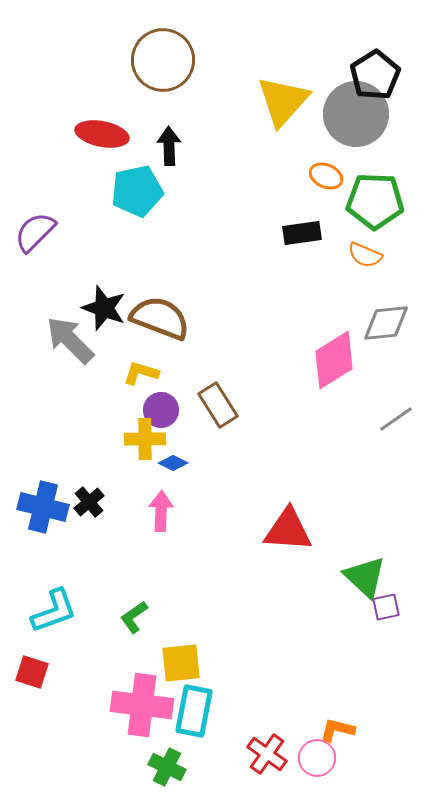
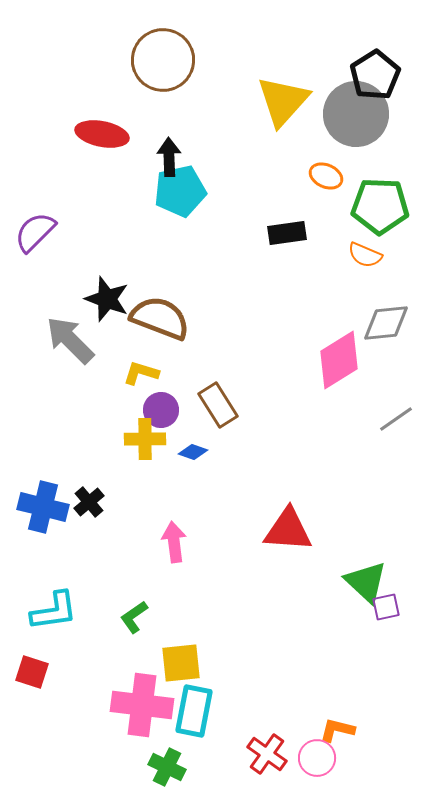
black arrow: moved 11 px down
cyan pentagon: moved 43 px right
green pentagon: moved 5 px right, 5 px down
black rectangle: moved 15 px left
black star: moved 3 px right, 9 px up
pink diamond: moved 5 px right
blue diamond: moved 20 px right, 11 px up; rotated 8 degrees counterclockwise
pink arrow: moved 13 px right, 31 px down; rotated 9 degrees counterclockwise
green triangle: moved 1 px right, 5 px down
cyan L-shape: rotated 12 degrees clockwise
